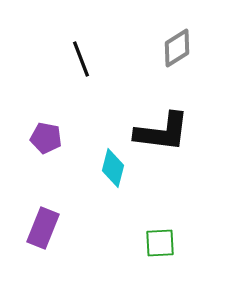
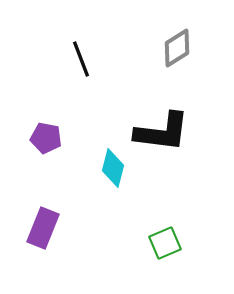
green square: moved 5 px right; rotated 20 degrees counterclockwise
